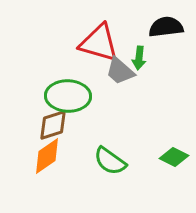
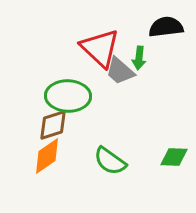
red triangle: moved 1 px right, 5 px down; rotated 27 degrees clockwise
green diamond: rotated 24 degrees counterclockwise
